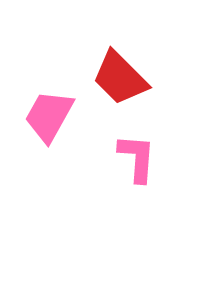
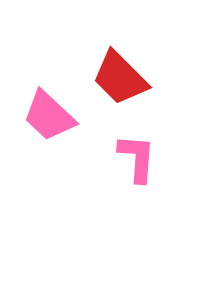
pink trapezoid: rotated 76 degrees counterclockwise
